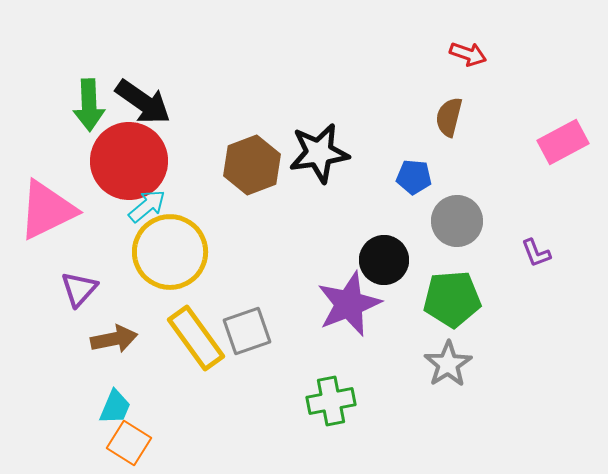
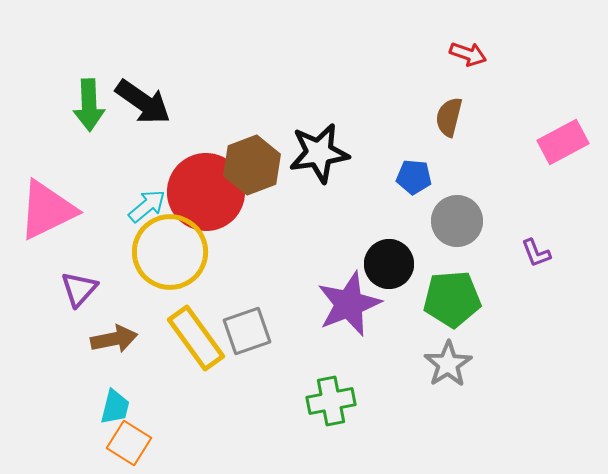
red circle: moved 77 px right, 31 px down
black circle: moved 5 px right, 4 px down
cyan trapezoid: rotated 9 degrees counterclockwise
